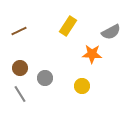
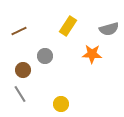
gray semicircle: moved 2 px left, 3 px up; rotated 12 degrees clockwise
brown circle: moved 3 px right, 2 px down
gray circle: moved 22 px up
yellow circle: moved 21 px left, 18 px down
